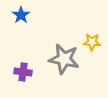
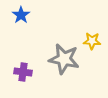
yellow star: moved 1 px up
